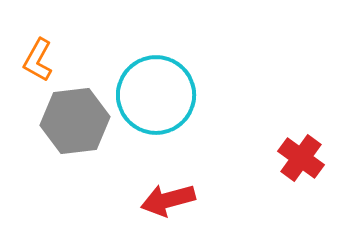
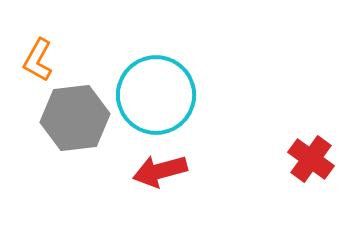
gray hexagon: moved 3 px up
red cross: moved 10 px right, 1 px down
red arrow: moved 8 px left, 29 px up
